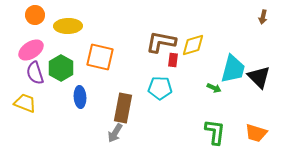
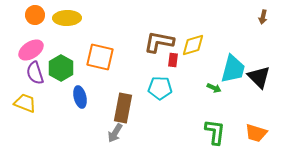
yellow ellipse: moved 1 px left, 8 px up
brown L-shape: moved 2 px left
blue ellipse: rotated 10 degrees counterclockwise
